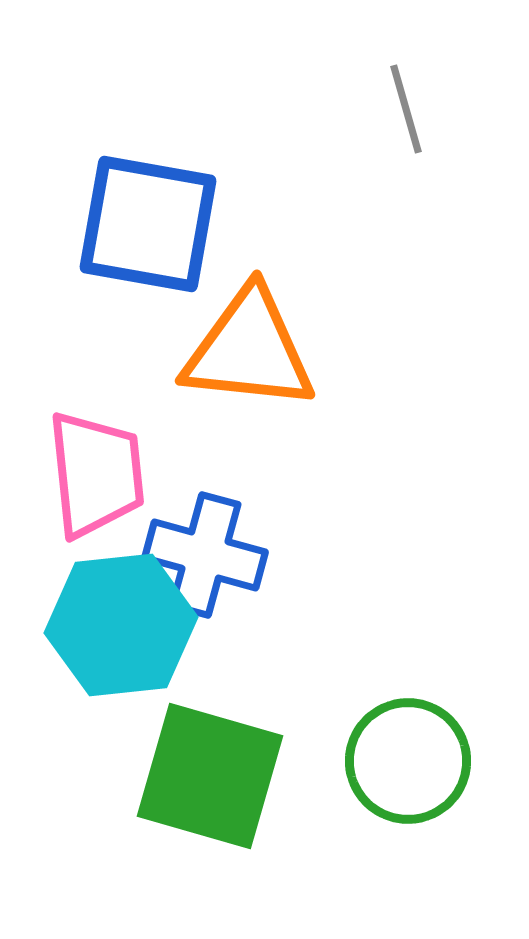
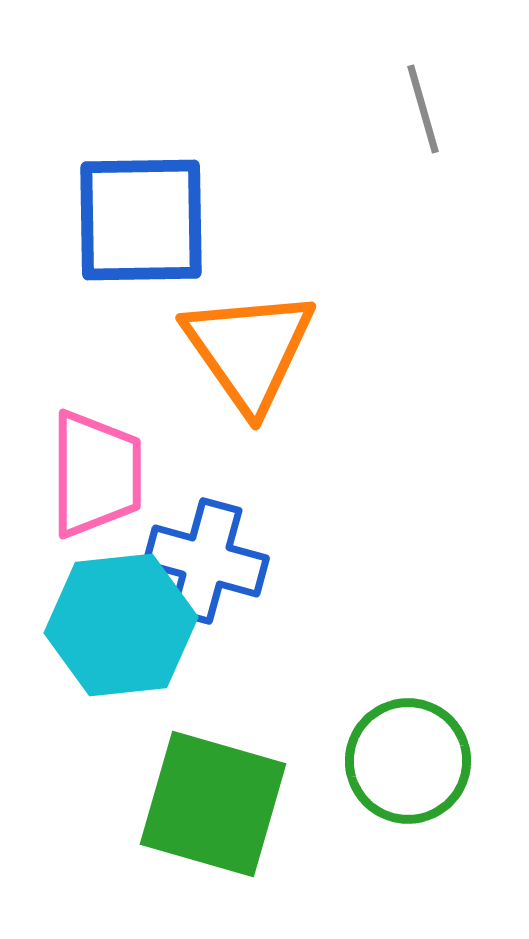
gray line: moved 17 px right
blue square: moved 7 px left, 4 px up; rotated 11 degrees counterclockwise
orange triangle: rotated 49 degrees clockwise
pink trapezoid: rotated 6 degrees clockwise
blue cross: moved 1 px right, 6 px down
green square: moved 3 px right, 28 px down
